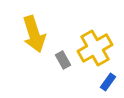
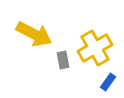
yellow arrow: rotated 45 degrees counterclockwise
gray rectangle: rotated 18 degrees clockwise
